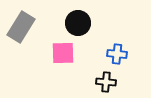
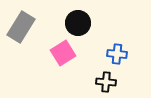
pink square: rotated 30 degrees counterclockwise
